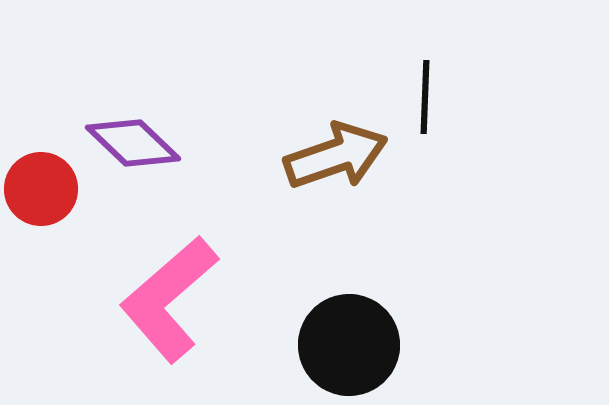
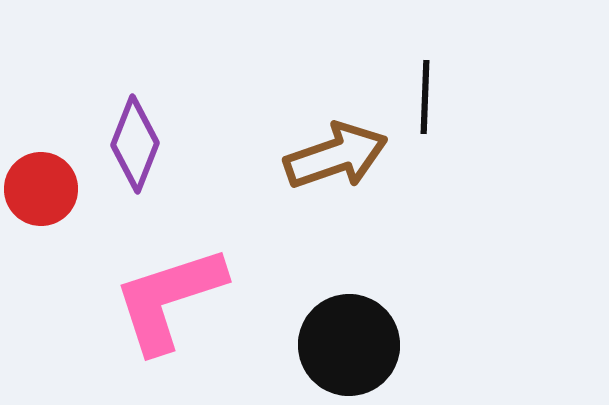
purple diamond: moved 2 px right, 1 px down; rotated 68 degrees clockwise
pink L-shape: rotated 23 degrees clockwise
